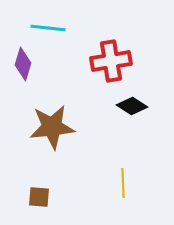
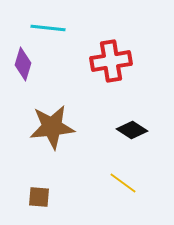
black diamond: moved 24 px down
yellow line: rotated 52 degrees counterclockwise
